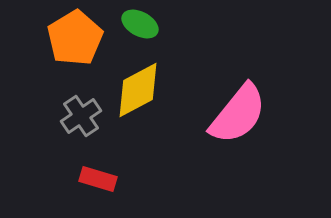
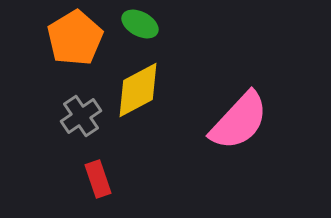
pink semicircle: moved 1 px right, 7 px down; rotated 4 degrees clockwise
red rectangle: rotated 54 degrees clockwise
